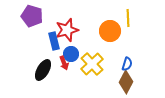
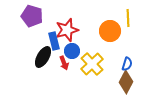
blue circle: moved 1 px right, 3 px up
black ellipse: moved 13 px up
